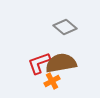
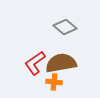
red L-shape: moved 4 px left; rotated 15 degrees counterclockwise
orange cross: moved 2 px right, 1 px down; rotated 35 degrees clockwise
